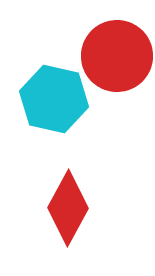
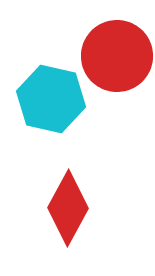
cyan hexagon: moved 3 px left
